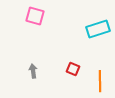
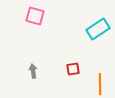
cyan rectangle: rotated 15 degrees counterclockwise
red square: rotated 32 degrees counterclockwise
orange line: moved 3 px down
